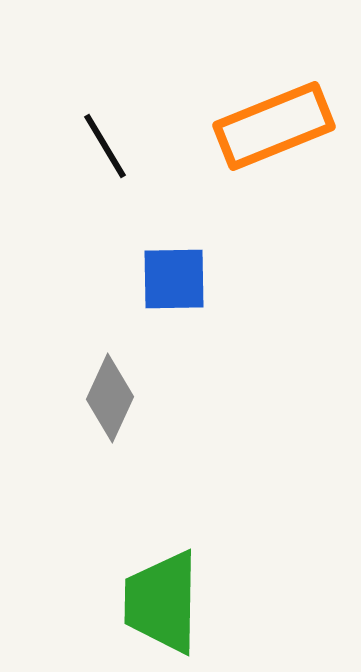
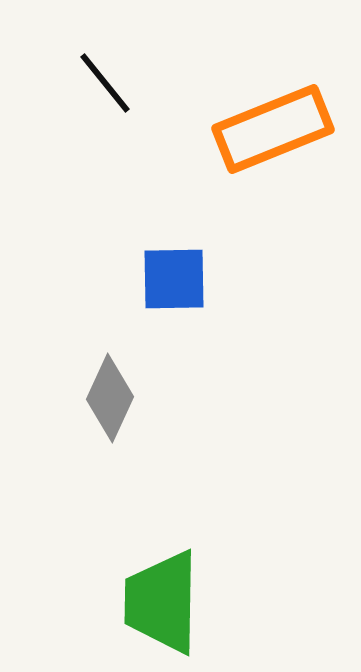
orange rectangle: moved 1 px left, 3 px down
black line: moved 63 px up; rotated 8 degrees counterclockwise
